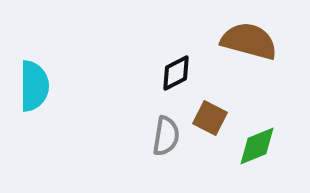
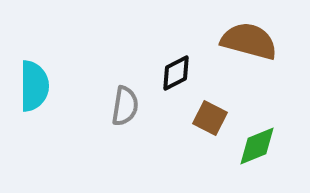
gray semicircle: moved 41 px left, 30 px up
